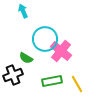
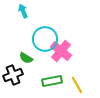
yellow line: moved 1 px down
